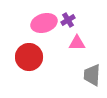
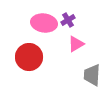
pink ellipse: rotated 25 degrees clockwise
pink triangle: moved 1 px left, 1 px down; rotated 30 degrees counterclockwise
